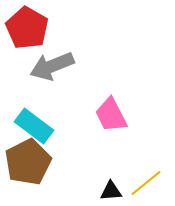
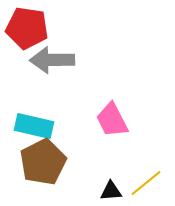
red pentagon: rotated 21 degrees counterclockwise
gray arrow: moved 6 px up; rotated 21 degrees clockwise
pink trapezoid: moved 1 px right, 5 px down
cyan rectangle: rotated 24 degrees counterclockwise
brown pentagon: moved 15 px right
